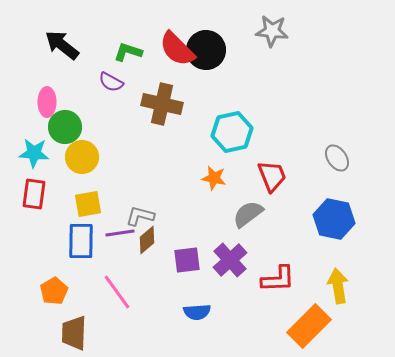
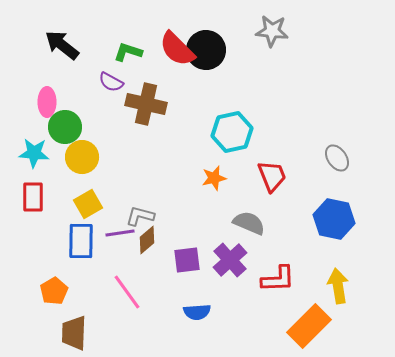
brown cross: moved 16 px left
orange star: rotated 25 degrees counterclockwise
red rectangle: moved 1 px left, 3 px down; rotated 8 degrees counterclockwise
yellow square: rotated 20 degrees counterclockwise
gray semicircle: moved 1 px right, 9 px down; rotated 60 degrees clockwise
pink line: moved 10 px right
